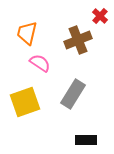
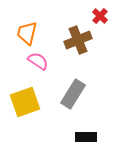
pink semicircle: moved 2 px left, 2 px up
black rectangle: moved 3 px up
